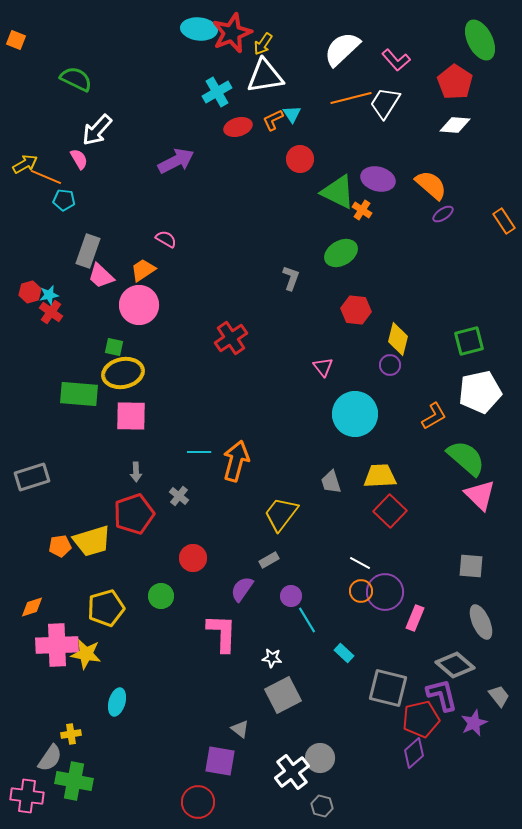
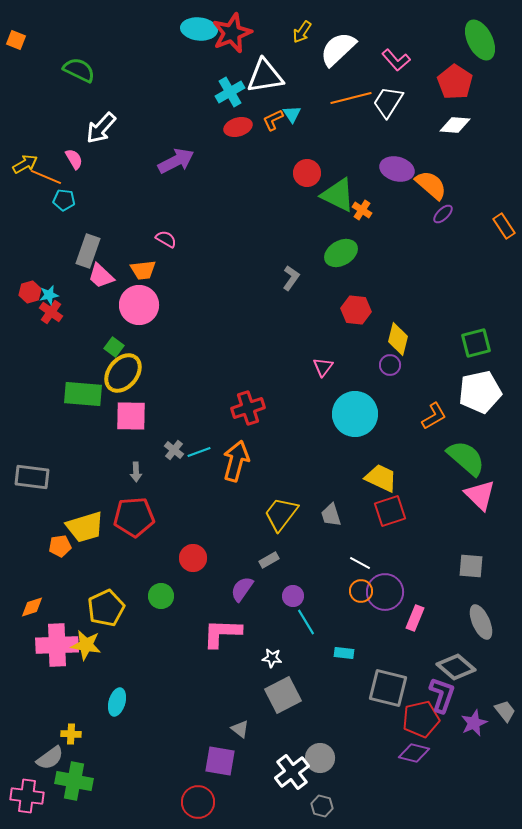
yellow arrow at (263, 44): moved 39 px right, 12 px up
white semicircle at (342, 49): moved 4 px left
green semicircle at (76, 79): moved 3 px right, 9 px up
cyan cross at (217, 92): moved 13 px right
white trapezoid at (385, 103): moved 3 px right, 1 px up
white arrow at (97, 130): moved 4 px right, 2 px up
pink semicircle at (79, 159): moved 5 px left
red circle at (300, 159): moved 7 px right, 14 px down
purple ellipse at (378, 179): moved 19 px right, 10 px up
green triangle at (338, 192): moved 3 px down
purple ellipse at (443, 214): rotated 10 degrees counterclockwise
orange rectangle at (504, 221): moved 5 px down
orange trapezoid at (143, 270): rotated 152 degrees counterclockwise
gray L-shape at (291, 278): rotated 15 degrees clockwise
red cross at (231, 338): moved 17 px right, 70 px down; rotated 16 degrees clockwise
green square at (469, 341): moved 7 px right, 2 px down
green square at (114, 347): rotated 24 degrees clockwise
pink triangle at (323, 367): rotated 15 degrees clockwise
yellow ellipse at (123, 373): rotated 39 degrees counterclockwise
green rectangle at (79, 394): moved 4 px right
cyan line at (199, 452): rotated 20 degrees counterclockwise
yellow trapezoid at (380, 476): moved 1 px right, 2 px down; rotated 28 degrees clockwise
gray rectangle at (32, 477): rotated 24 degrees clockwise
gray trapezoid at (331, 482): moved 33 px down
gray cross at (179, 496): moved 5 px left, 46 px up
red square at (390, 511): rotated 28 degrees clockwise
red pentagon at (134, 514): moved 3 px down; rotated 15 degrees clockwise
yellow trapezoid at (92, 541): moved 7 px left, 14 px up
purple circle at (291, 596): moved 2 px right
yellow pentagon at (106, 608): rotated 9 degrees counterclockwise
cyan line at (307, 620): moved 1 px left, 2 px down
pink L-shape at (222, 633): rotated 90 degrees counterclockwise
cyan rectangle at (344, 653): rotated 36 degrees counterclockwise
yellow star at (86, 654): moved 9 px up
gray diamond at (455, 665): moved 1 px right, 2 px down
purple L-shape at (442, 695): rotated 33 degrees clockwise
gray trapezoid at (499, 696): moved 6 px right, 15 px down
yellow cross at (71, 734): rotated 12 degrees clockwise
purple diamond at (414, 753): rotated 56 degrees clockwise
gray semicircle at (50, 758): rotated 20 degrees clockwise
